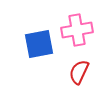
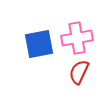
pink cross: moved 8 px down
